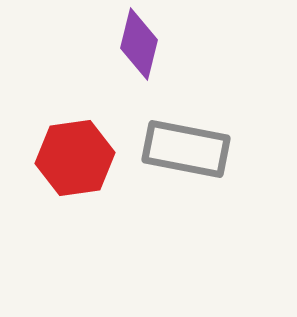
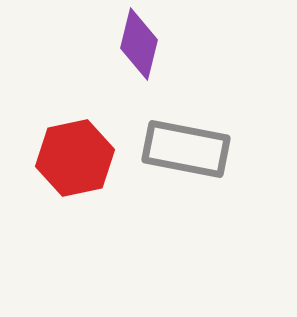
red hexagon: rotated 4 degrees counterclockwise
